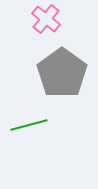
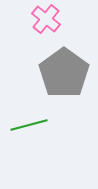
gray pentagon: moved 2 px right
